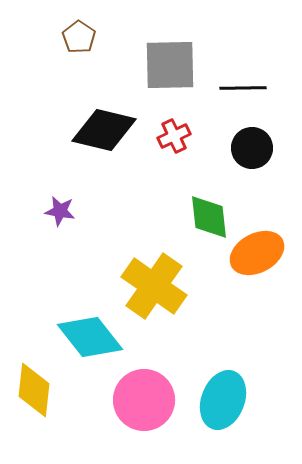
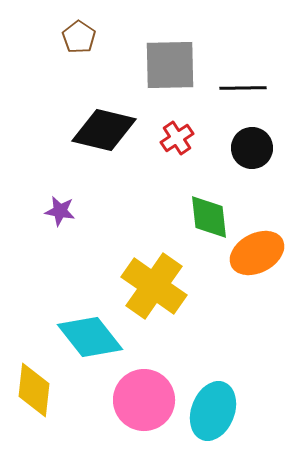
red cross: moved 3 px right, 2 px down; rotated 8 degrees counterclockwise
cyan ellipse: moved 10 px left, 11 px down
